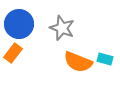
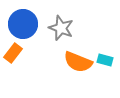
blue circle: moved 4 px right
gray star: moved 1 px left
cyan rectangle: moved 1 px down
